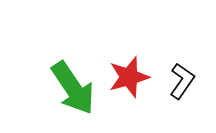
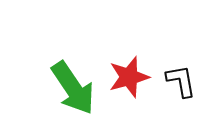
black L-shape: moved 1 px left; rotated 45 degrees counterclockwise
